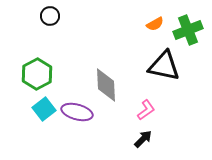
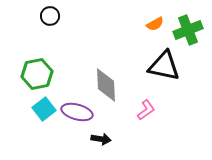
green hexagon: rotated 16 degrees clockwise
black arrow: moved 42 px left; rotated 54 degrees clockwise
